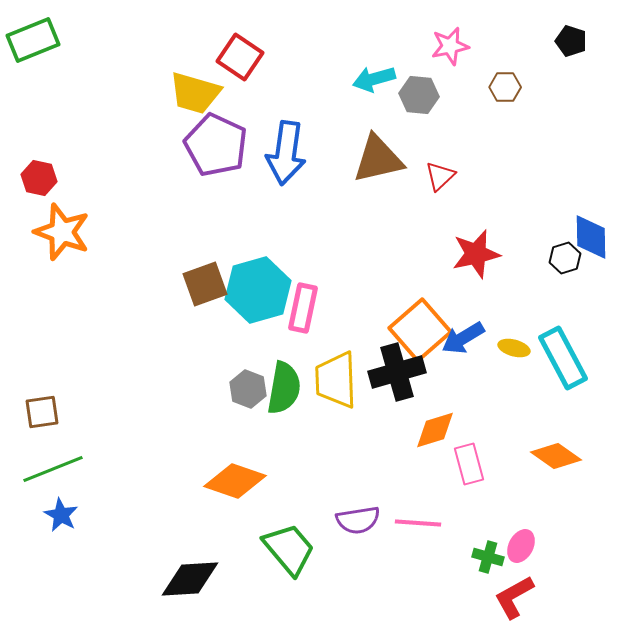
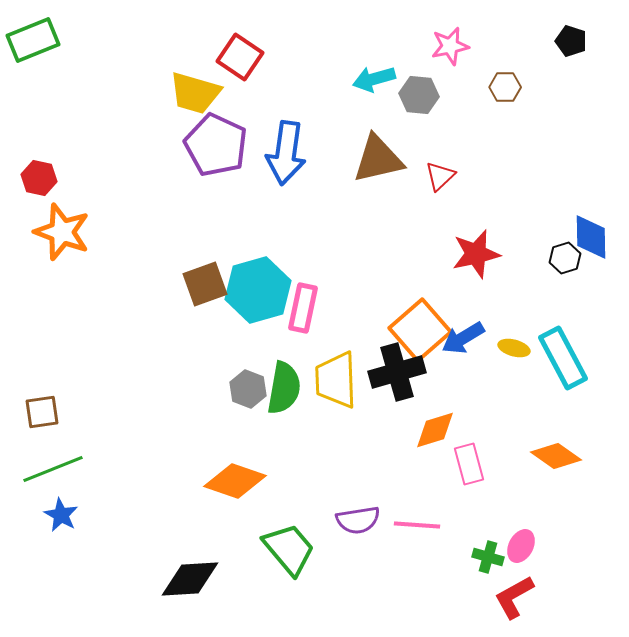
pink line at (418, 523): moved 1 px left, 2 px down
